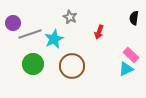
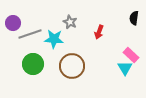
gray star: moved 5 px down
cyan star: rotated 30 degrees clockwise
cyan triangle: moved 1 px left, 1 px up; rotated 35 degrees counterclockwise
